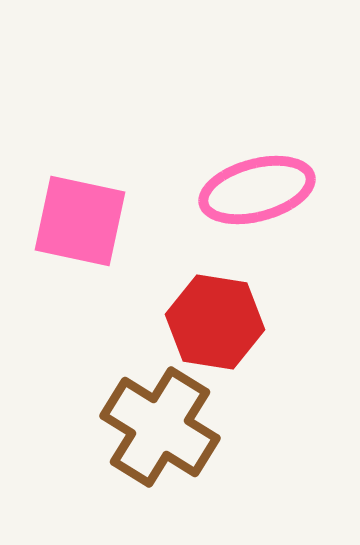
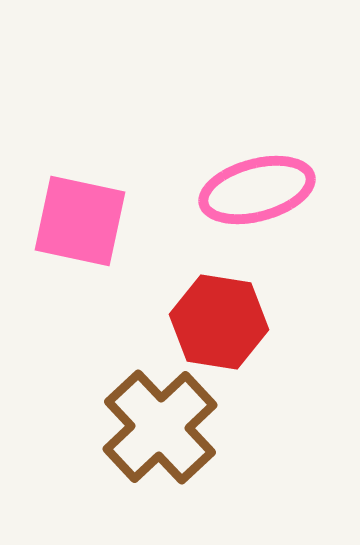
red hexagon: moved 4 px right
brown cross: rotated 15 degrees clockwise
